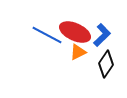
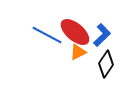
red ellipse: rotated 16 degrees clockwise
